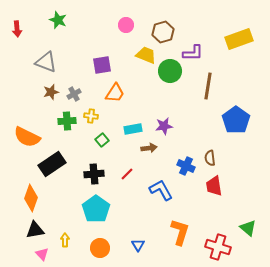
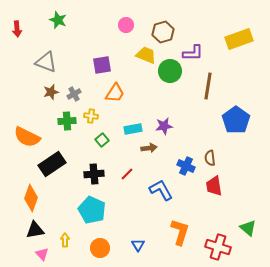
cyan pentagon: moved 4 px left, 1 px down; rotated 12 degrees counterclockwise
